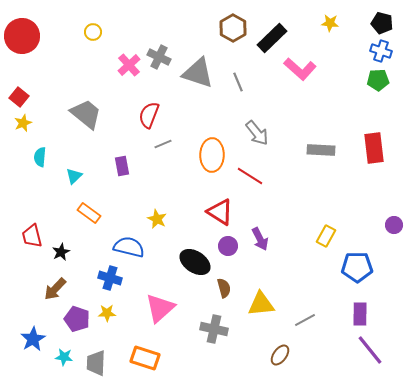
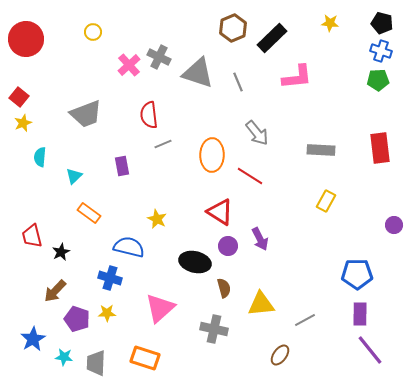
brown hexagon at (233, 28): rotated 8 degrees clockwise
red circle at (22, 36): moved 4 px right, 3 px down
pink L-shape at (300, 69): moved 3 px left, 8 px down; rotated 48 degrees counterclockwise
gray trapezoid at (86, 114): rotated 120 degrees clockwise
red semicircle at (149, 115): rotated 28 degrees counterclockwise
red rectangle at (374, 148): moved 6 px right
yellow rectangle at (326, 236): moved 35 px up
black ellipse at (195, 262): rotated 20 degrees counterclockwise
blue pentagon at (357, 267): moved 7 px down
brown arrow at (55, 289): moved 2 px down
